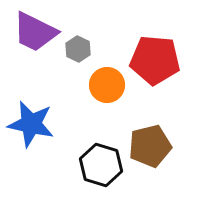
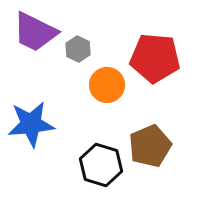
red pentagon: moved 2 px up
blue star: rotated 18 degrees counterclockwise
brown pentagon: rotated 9 degrees counterclockwise
